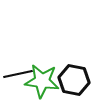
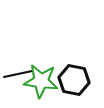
green star: moved 1 px left
